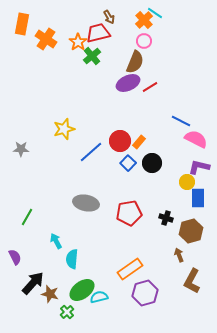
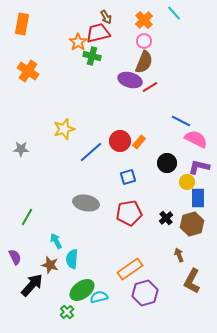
cyan line at (155, 13): moved 19 px right; rotated 14 degrees clockwise
brown arrow at (109, 17): moved 3 px left
orange cross at (46, 39): moved 18 px left, 32 px down
green cross at (92, 56): rotated 36 degrees counterclockwise
brown semicircle at (135, 62): moved 9 px right
purple ellipse at (128, 83): moved 2 px right, 3 px up; rotated 40 degrees clockwise
blue square at (128, 163): moved 14 px down; rotated 28 degrees clockwise
black circle at (152, 163): moved 15 px right
black cross at (166, 218): rotated 32 degrees clockwise
brown hexagon at (191, 231): moved 1 px right, 7 px up
black arrow at (33, 283): moved 1 px left, 2 px down
brown star at (50, 294): moved 29 px up
